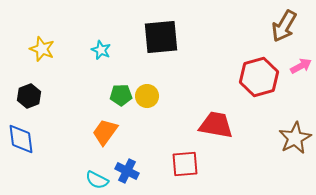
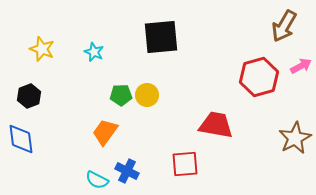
cyan star: moved 7 px left, 2 px down
yellow circle: moved 1 px up
